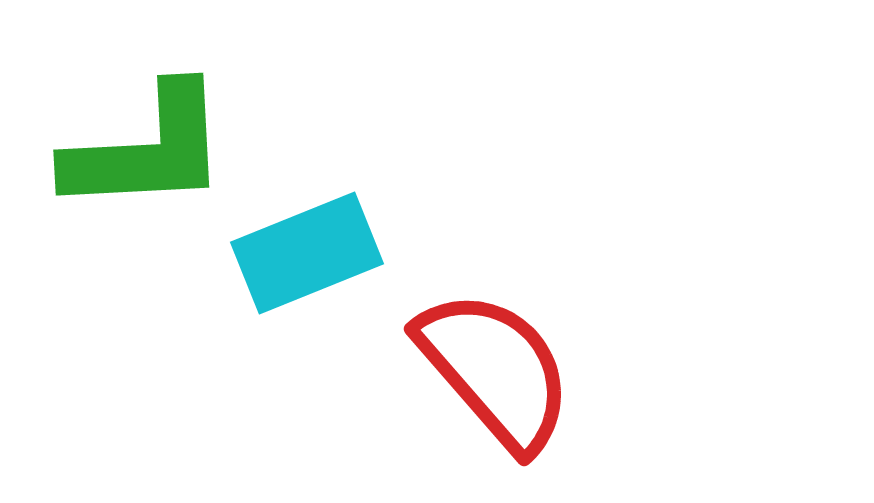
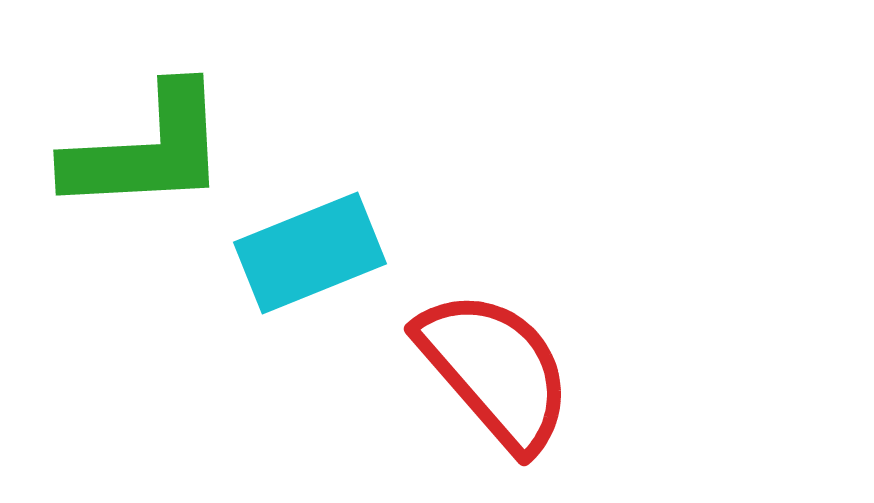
cyan rectangle: moved 3 px right
